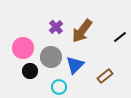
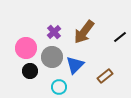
purple cross: moved 2 px left, 5 px down
brown arrow: moved 2 px right, 1 px down
pink circle: moved 3 px right
gray circle: moved 1 px right
